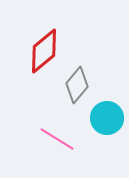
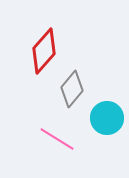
red diamond: rotated 9 degrees counterclockwise
gray diamond: moved 5 px left, 4 px down
